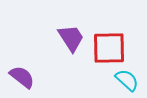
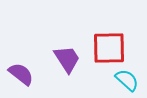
purple trapezoid: moved 4 px left, 21 px down
purple semicircle: moved 1 px left, 3 px up
